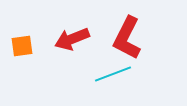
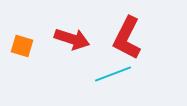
red arrow: rotated 140 degrees counterclockwise
orange square: rotated 25 degrees clockwise
